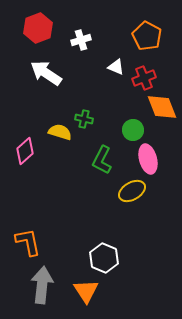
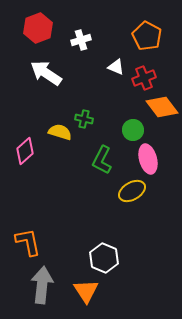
orange diamond: rotated 16 degrees counterclockwise
